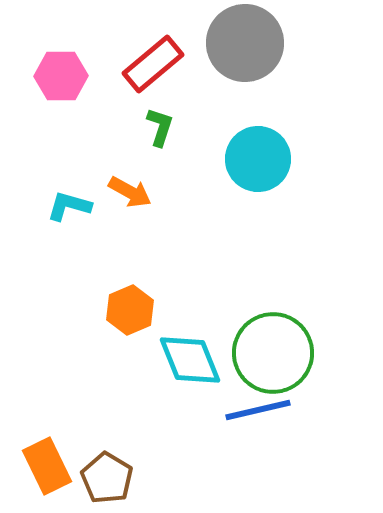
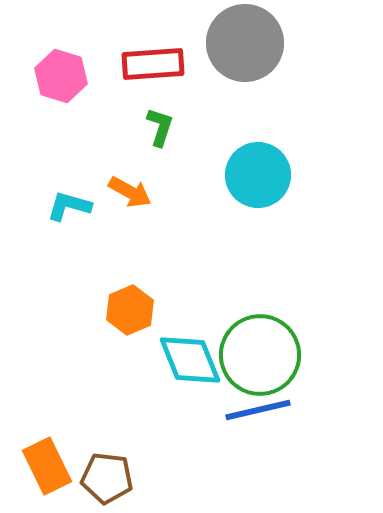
red rectangle: rotated 36 degrees clockwise
pink hexagon: rotated 18 degrees clockwise
cyan circle: moved 16 px down
green circle: moved 13 px left, 2 px down
brown pentagon: rotated 24 degrees counterclockwise
